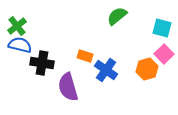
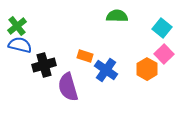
green semicircle: rotated 40 degrees clockwise
cyan square: rotated 24 degrees clockwise
black cross: moved 2 px right, 2 px down; rotated 25 degrees counterclockwise
orange hexagon: rotated 15 degrees counterclockwise
